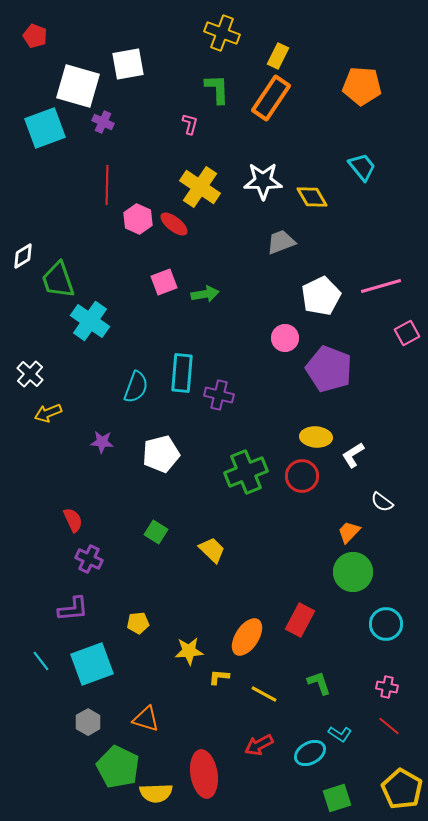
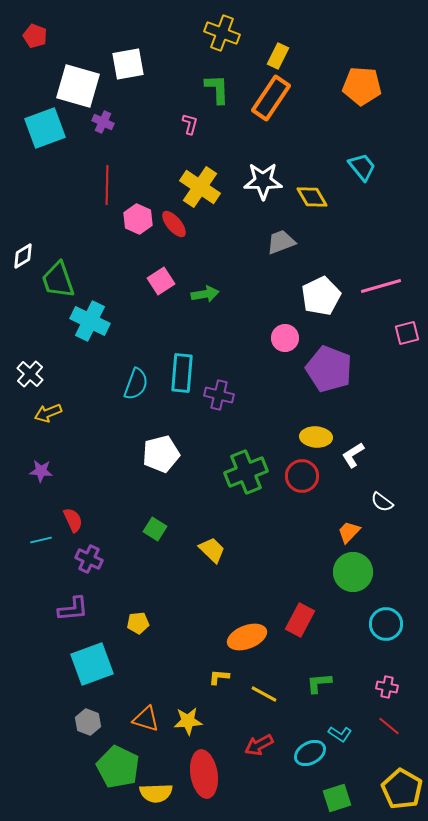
red ellipse at (174, 224): rotated 12 degrees clockwise
pink square at (164, 282): moved 3 px left, 1 px up; rotated 12 degrees counterclockwise
cyan cross at (90, 321): rotated 9 degrees counterclockwise
pink square at (407, 333): rotated 15 degrees clockwise
cyan semicircle at (136, 387): moved 3 px up
purple star at (102, 442): moved 61 px left, 29 px down
green square at (156, 532): moved 1 px left, 3 px up
orange ellipse at (247, 637): rotated 36 degrees clockwise
yellow star at (189, 651): moved 1 px left, 70 px down
cyan line at (41, 661): moved 121 px up; rotated 65 degrees counterclockwise
green L-shape at (319, 683): rotated 76 degrees counterclockwise
gray hexagon at (88, 722): rotated 10 degrees counterclockwise
